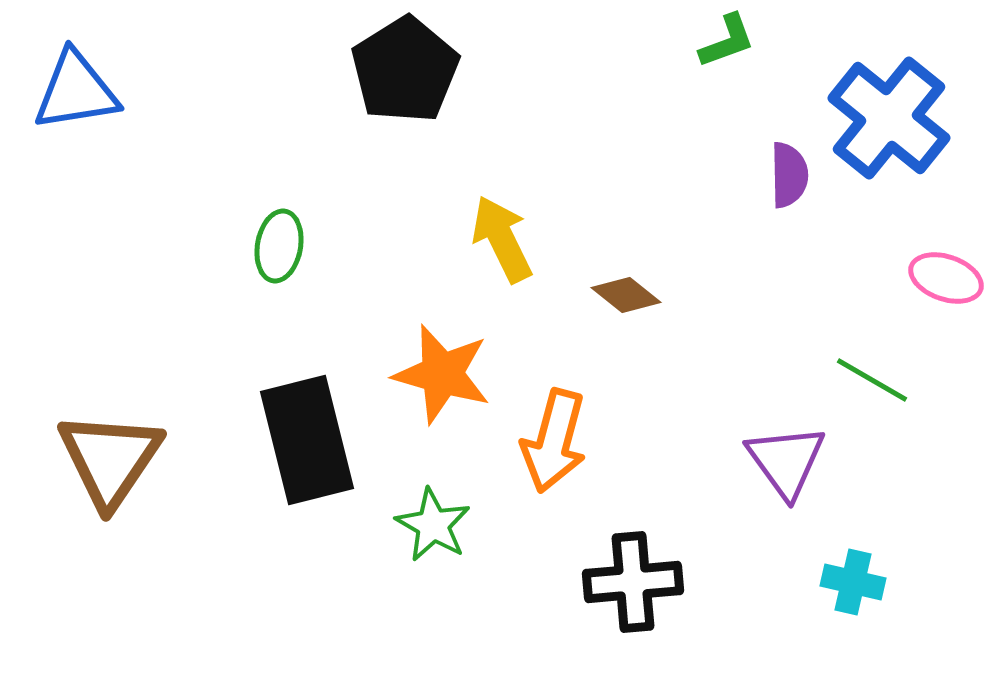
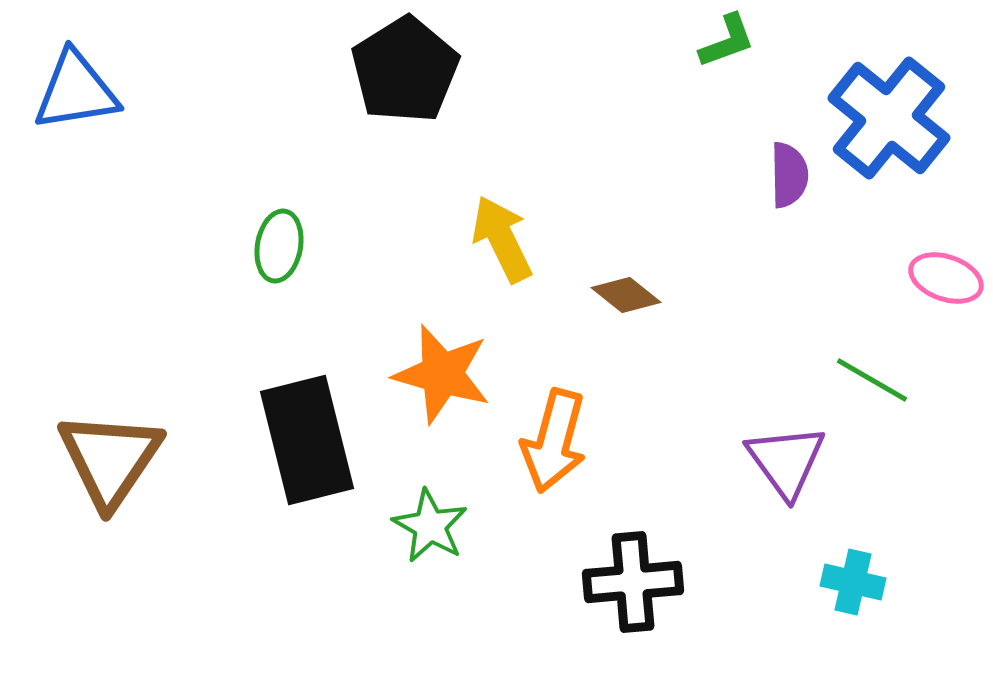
green star: moved 3 px left, 1 px down
